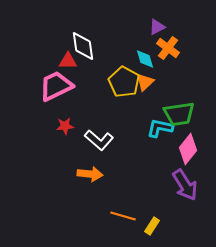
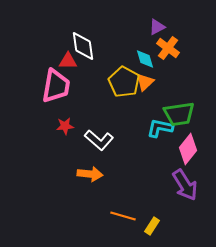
pink trapezoid: rotated 126 degrees clockwise
